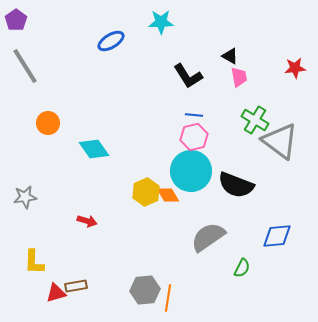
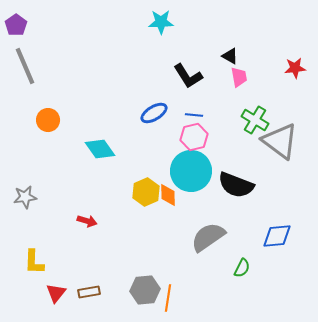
purple pentagon: moved 5 px down
blue ellipse: moved 43 px right, 72 px down
gray line: rotated 9 degrees clockwise
orange circle: moved 3 px up
cyan diamond: moved 6 px right
orange diamond: rotated 30 degrees clockwise
brown rectangle: moved 13 px right, 6 px down
red triangle: rotated 35 degrees counterclockwise
